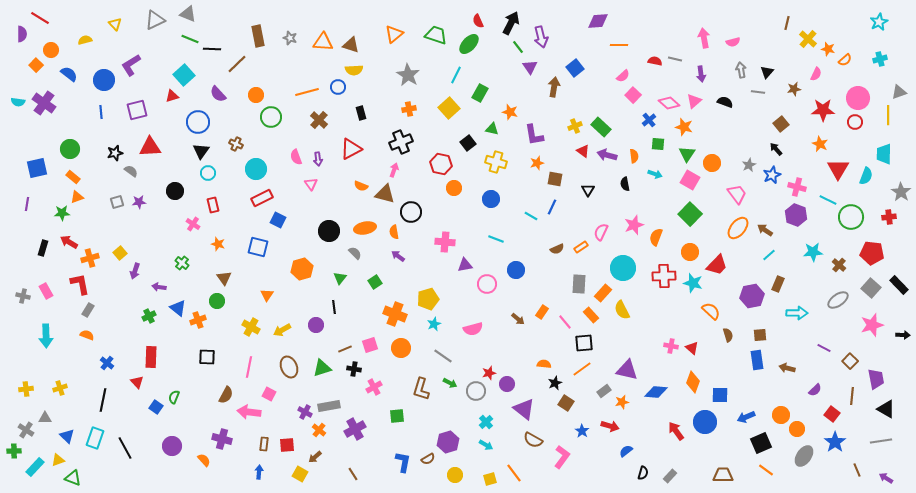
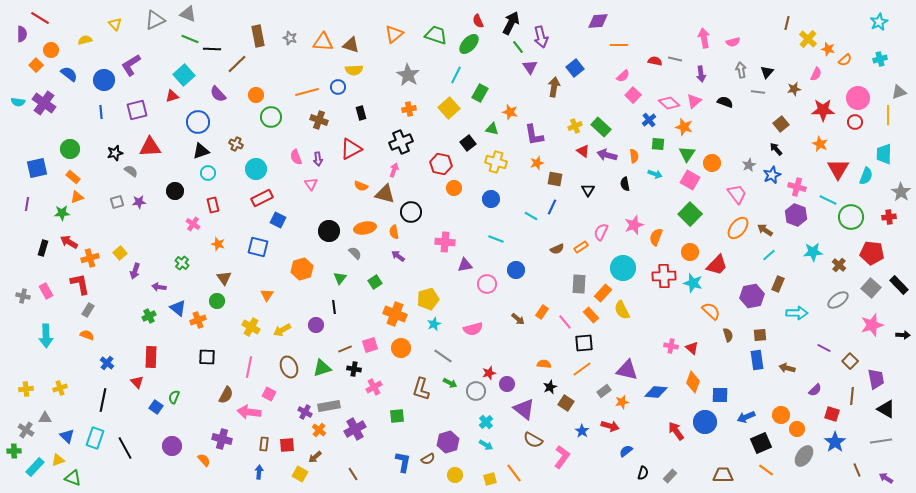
brown cross at (319, 120): rotated 24 degrees counterclockwise
black triangle at (201, 151): rotated 36 degrees clockwise
black star at (555, 383): moved 5 px left, 4 px down
red square at (832, 414): rotated 21 degrees counterclockwise
